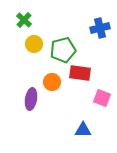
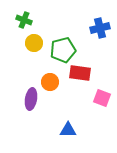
green cross: rotated 21 degrees counterclockwise
yellow circle: moved 1 px up
orange circle: moved 2 px left
blue triangle: moved 15 px left
